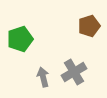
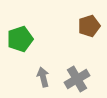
gray cross: moved 3 px right, 7 px down
